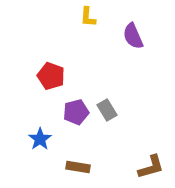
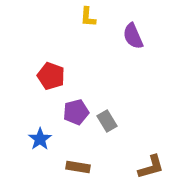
gray rectangle: moved 11 px down
